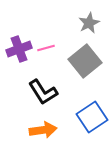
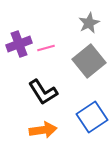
purple cross: moved 5 px up
gray square: moved 4 px right
